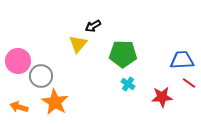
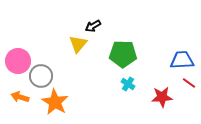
orange arrow: moved 1 px right, 10 px up
